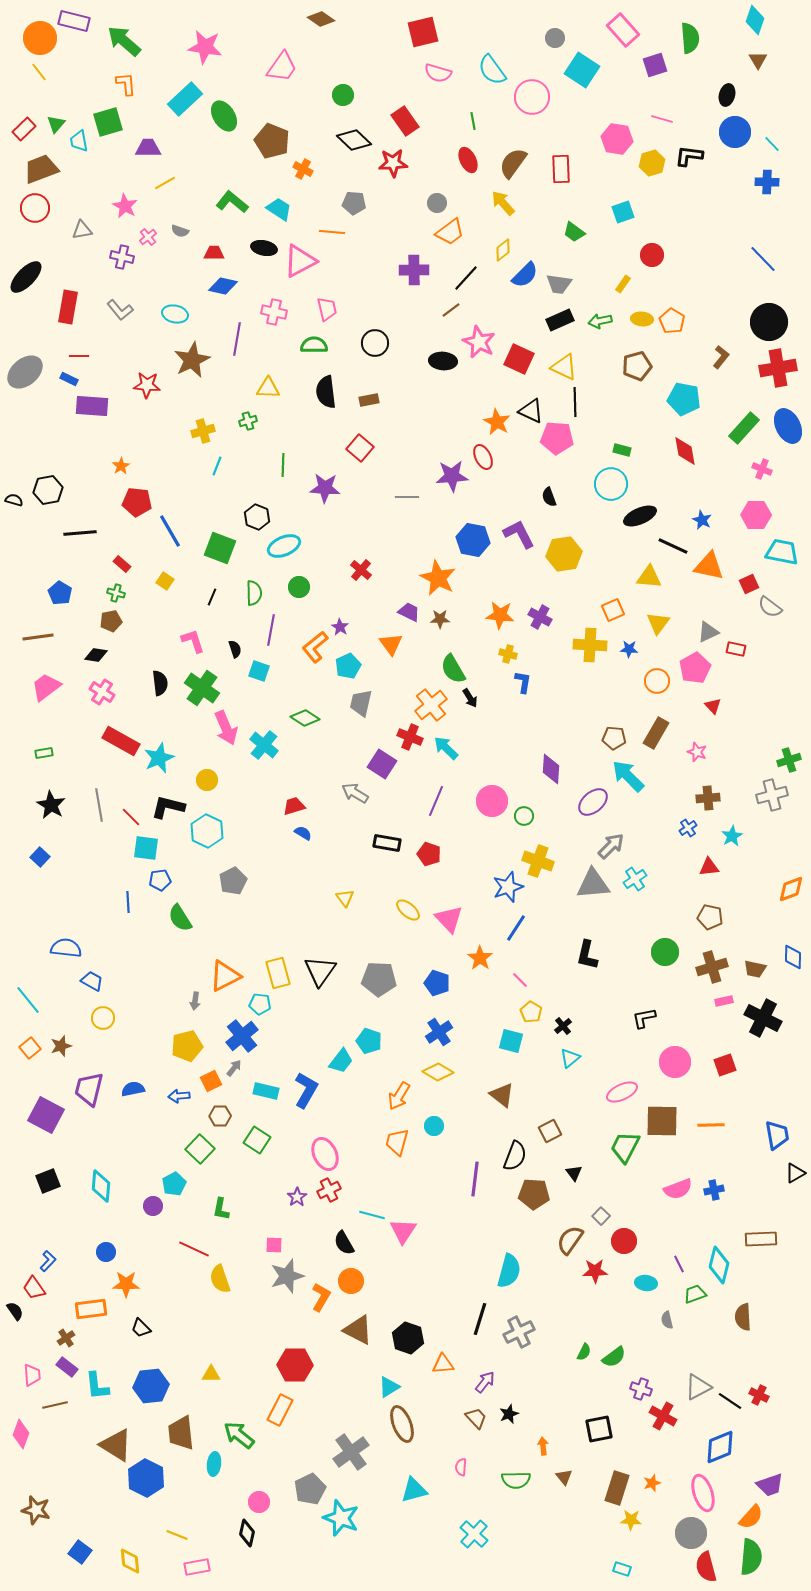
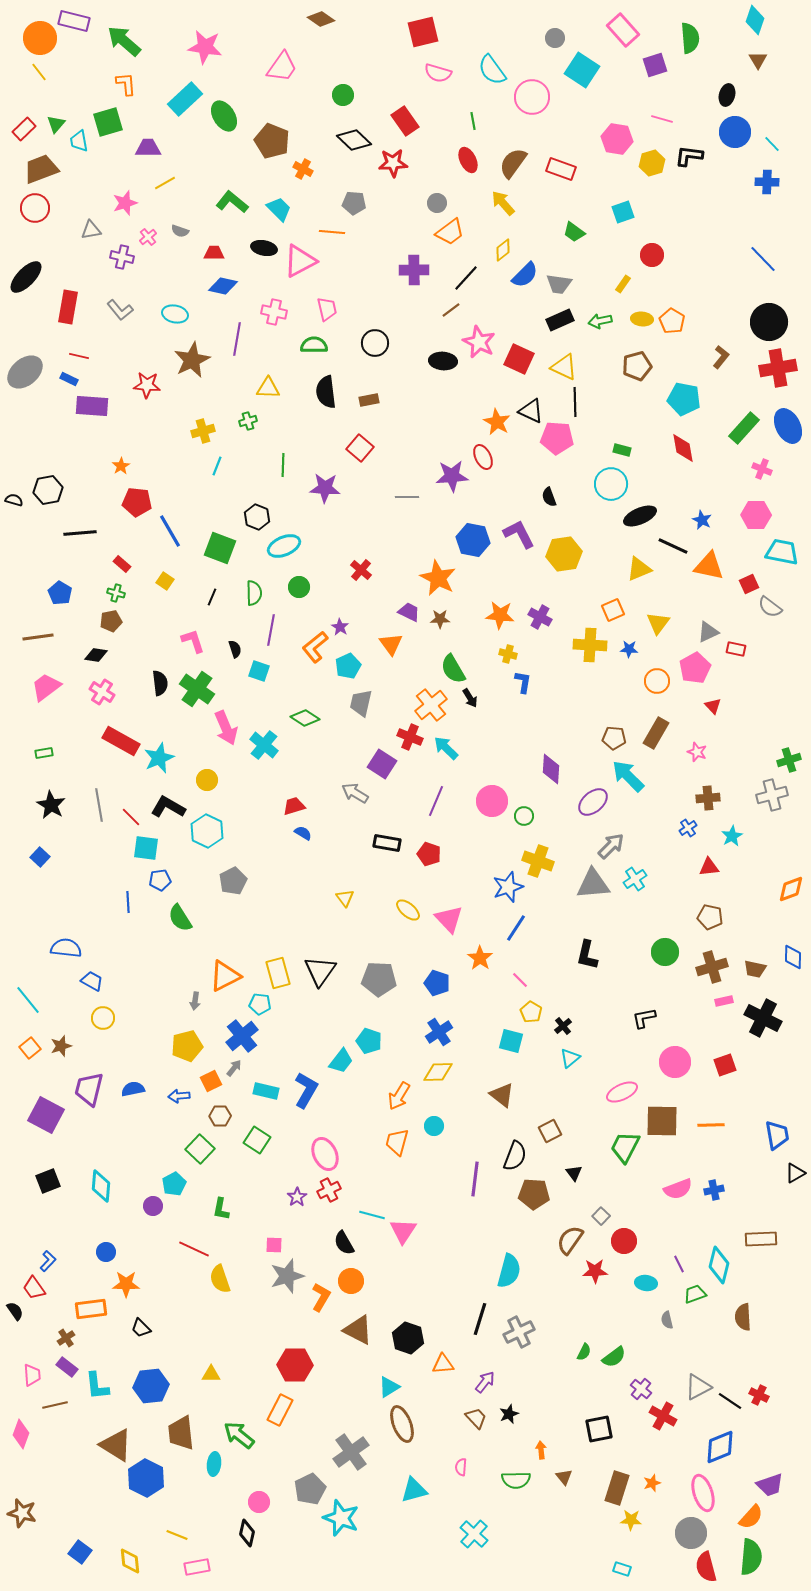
red rectangle at (561, 169): rotated 68 degrees counterclockwise
pink star at (125, 206): moved 3 px up; rotated 25 degrees clockwise
cyan trapezoid at (279, 209): rotated 12 degrees clockwise
gray triangle at (82, 230): moved 9 px right
red line at (79, 356): rotated 12 degrees clockwise
red diamond at (685, 451): moved 2 px left, 3 px up
yellow triangle at (649, 577): moved 10 px left, 8 px up; rotated 28 degrees counterclockwise
green cross at (202, 688): moved 5 px left, 1 px down
black L-shape at (168, 807): rotated 16 degrees clockwise
yellow diamond at (438, 1072): rotated 32 degrees counterclockwise
purple cross at (641, 1389): rotated 20 degrees clockwise
orange arrow at (543, 1446): moved 2 px left, 4 px down
brown star at (36, 1510): moved 14 px left, 3 px down
